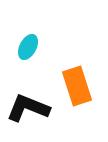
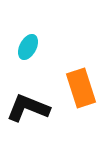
orange rectangle: moved 4 px right, 2 px down
